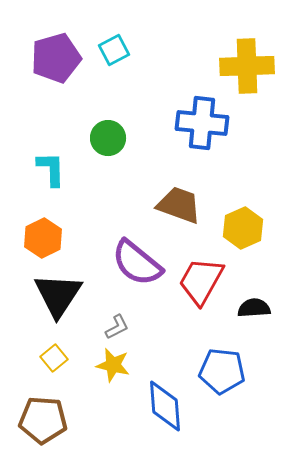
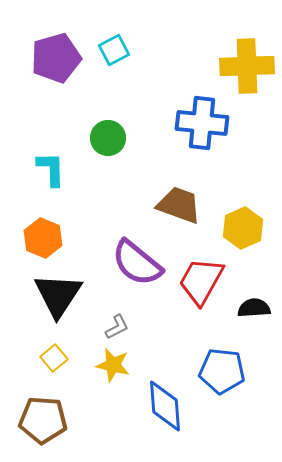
orange hexagon: rotated 12 degrees counterclockwise
